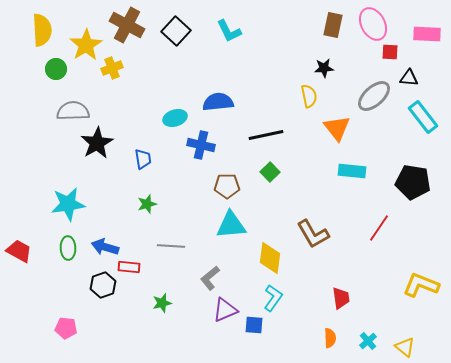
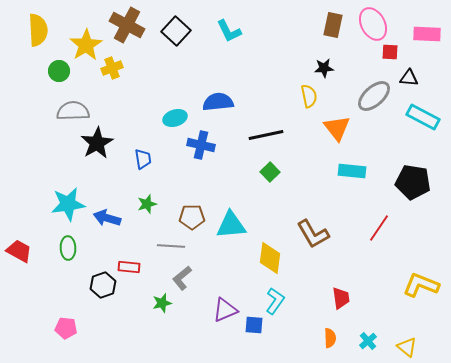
yellow semicircle at (42, 30): moved 4 px left
green circle at (56, 69): moved 3 px right, 2 px down
cyan rectangle at (423, 117): rotated 24 degrees counterclockwise
brown pentagon at (227, 186): moved 35 px left, 31 px down
blue arrow at (105, 247): moved 2 px right, 29 px up
gray L-shape at (210, 278): moved 28 px left
cyan L-shape at (273, 298): moved 2 px right, 3 px down
yellow triangle at (405, 347): moved 2 px right
